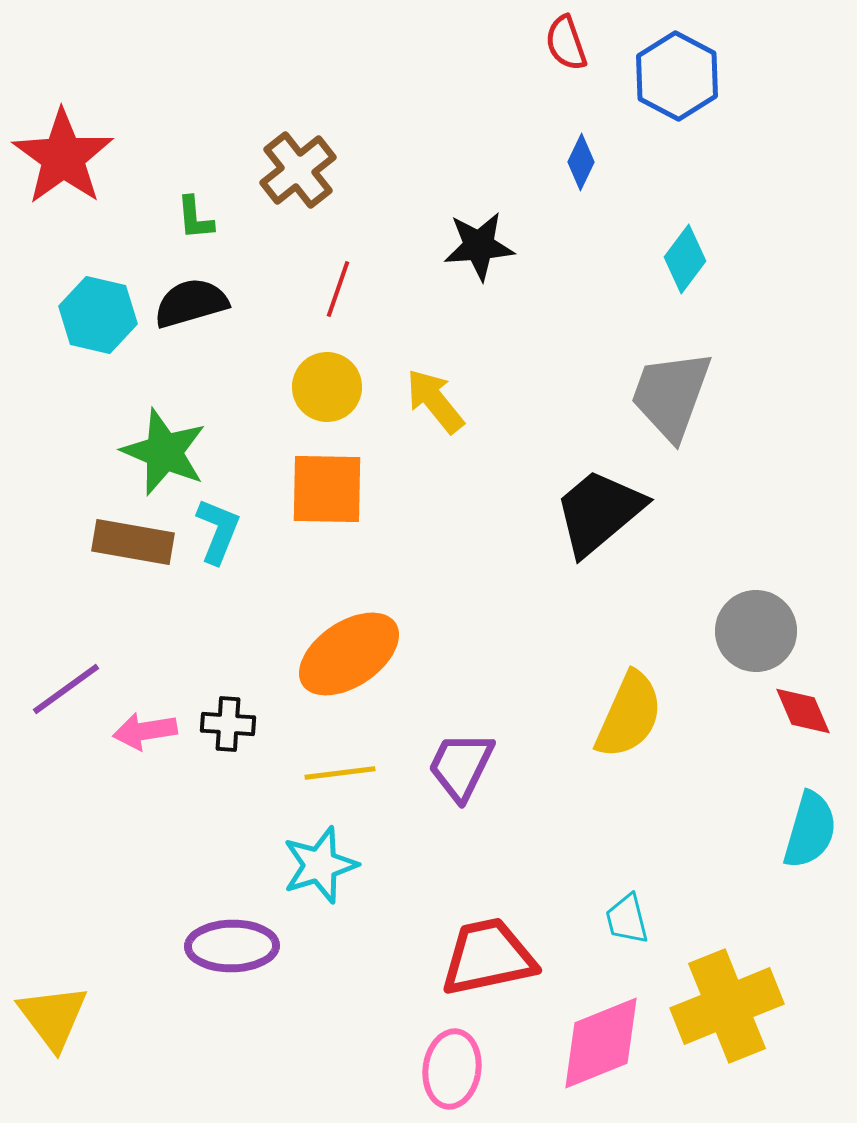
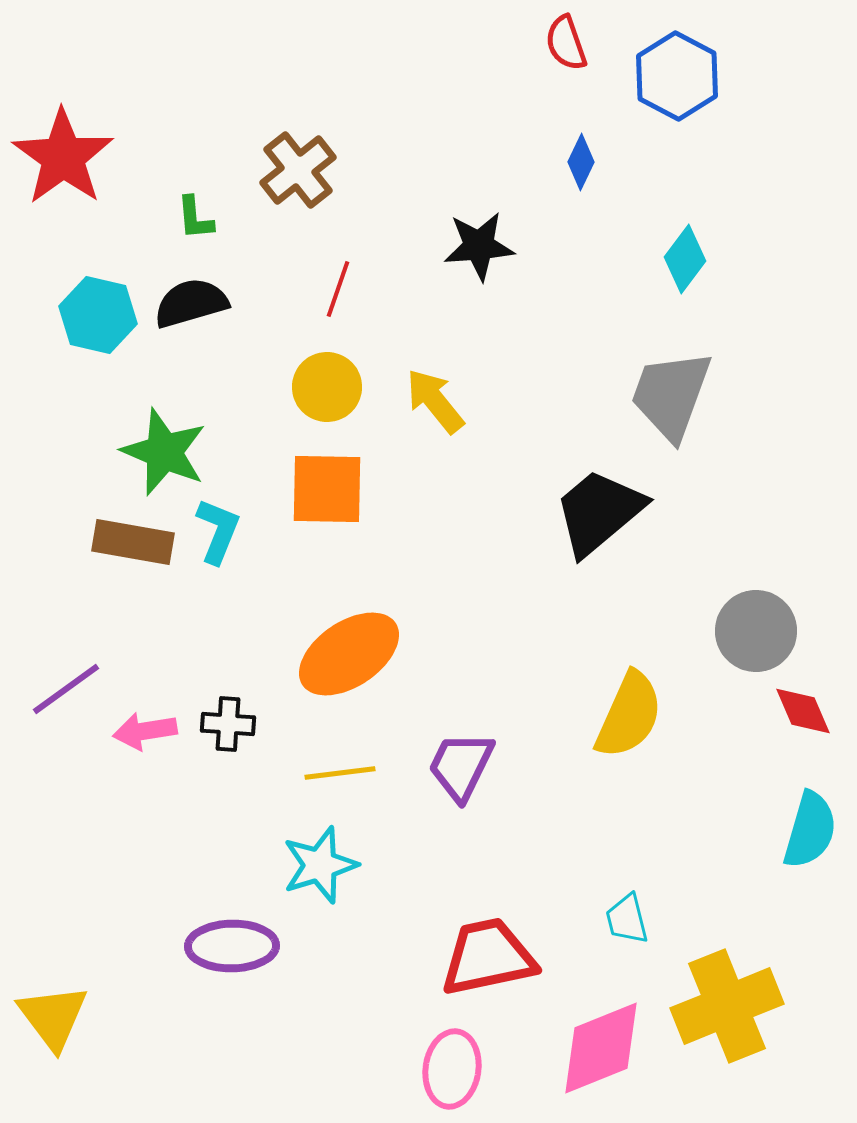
pink diamond: moved 5 px down
